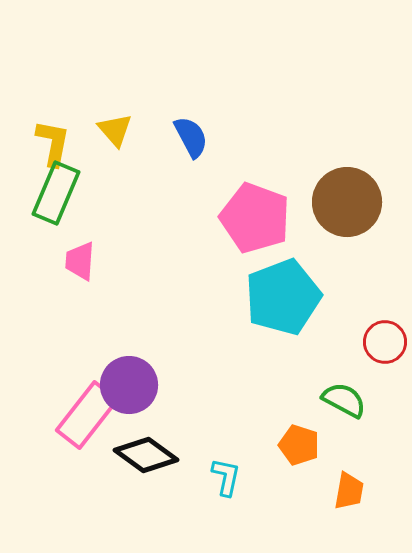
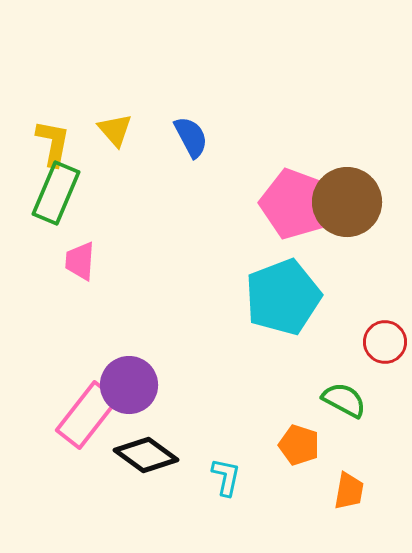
pink pentagon: moved 40 px right, 14 px up
